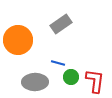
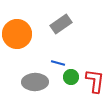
orange circle: moved 1 px left, 6 px up
